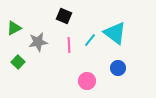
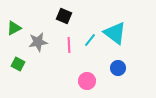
green square: moved 2 px down; rotated 16 degrees counterclockwise
